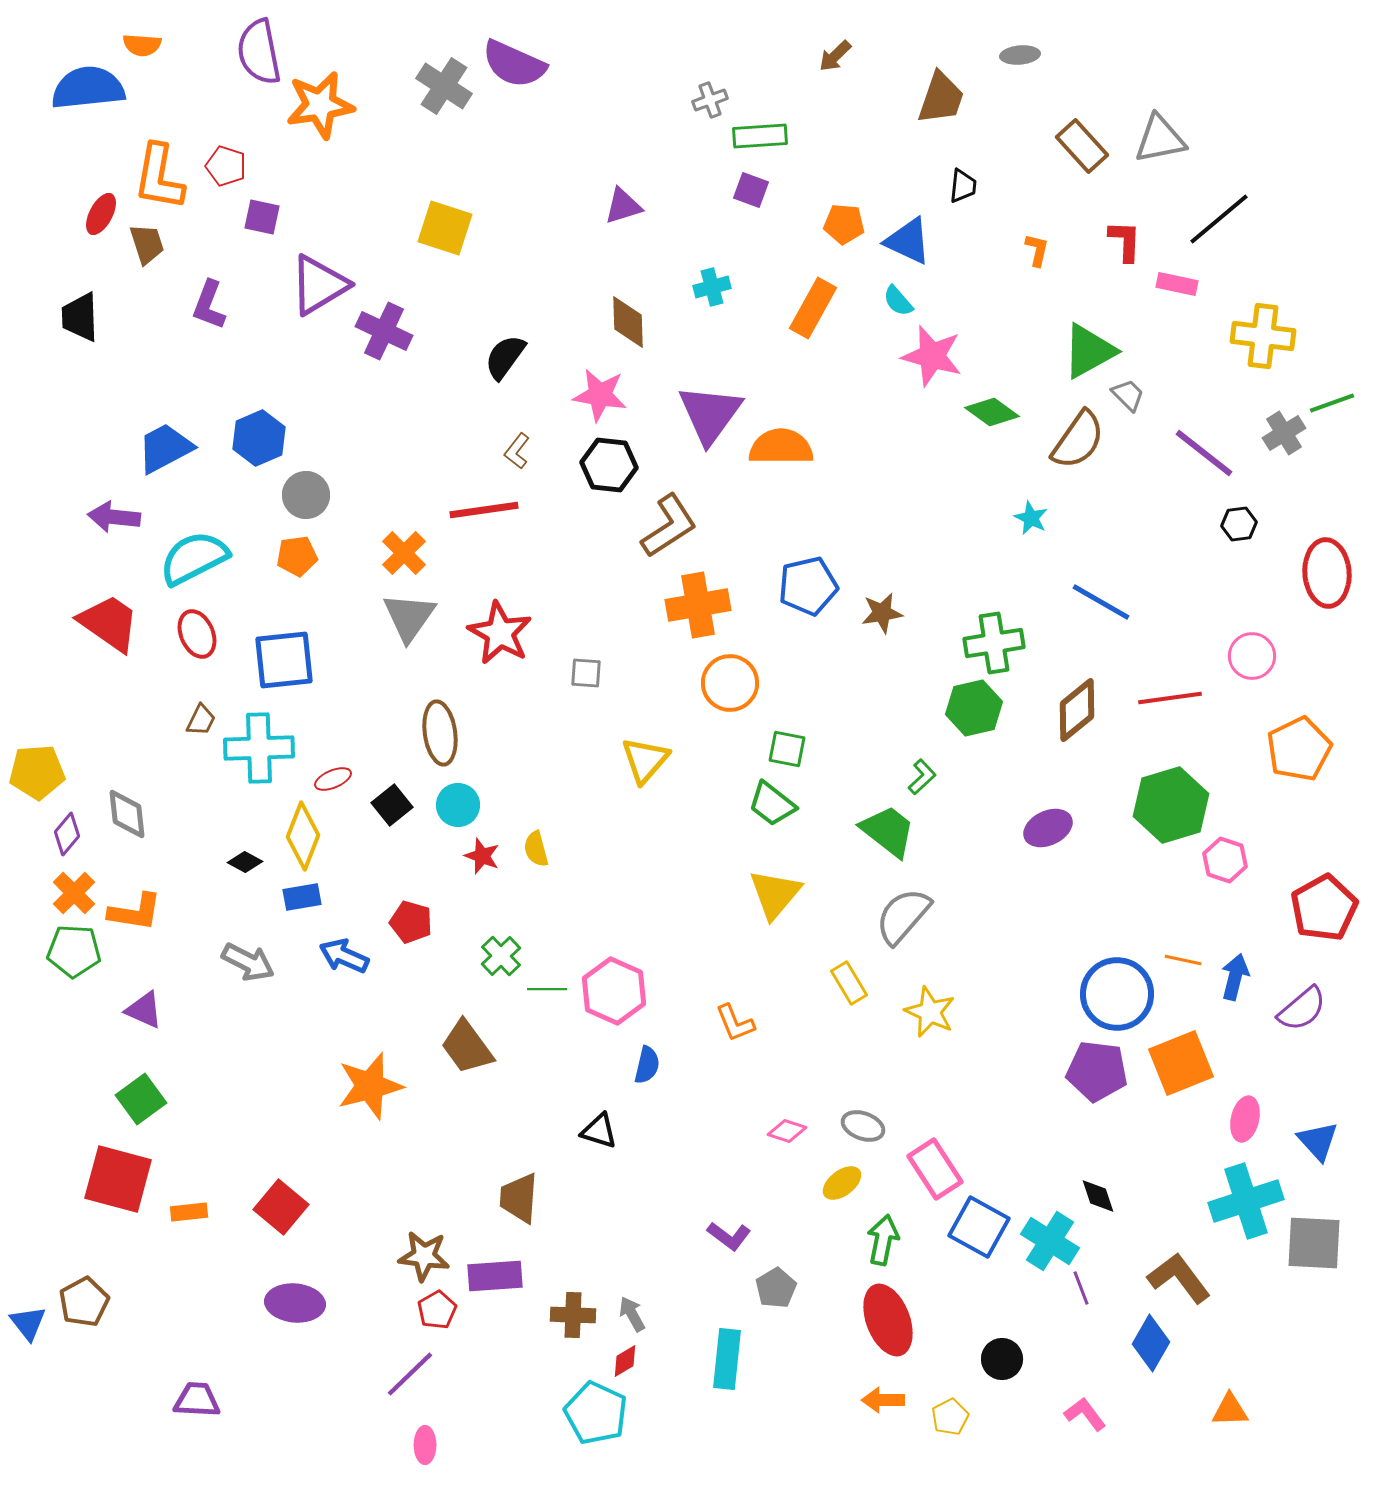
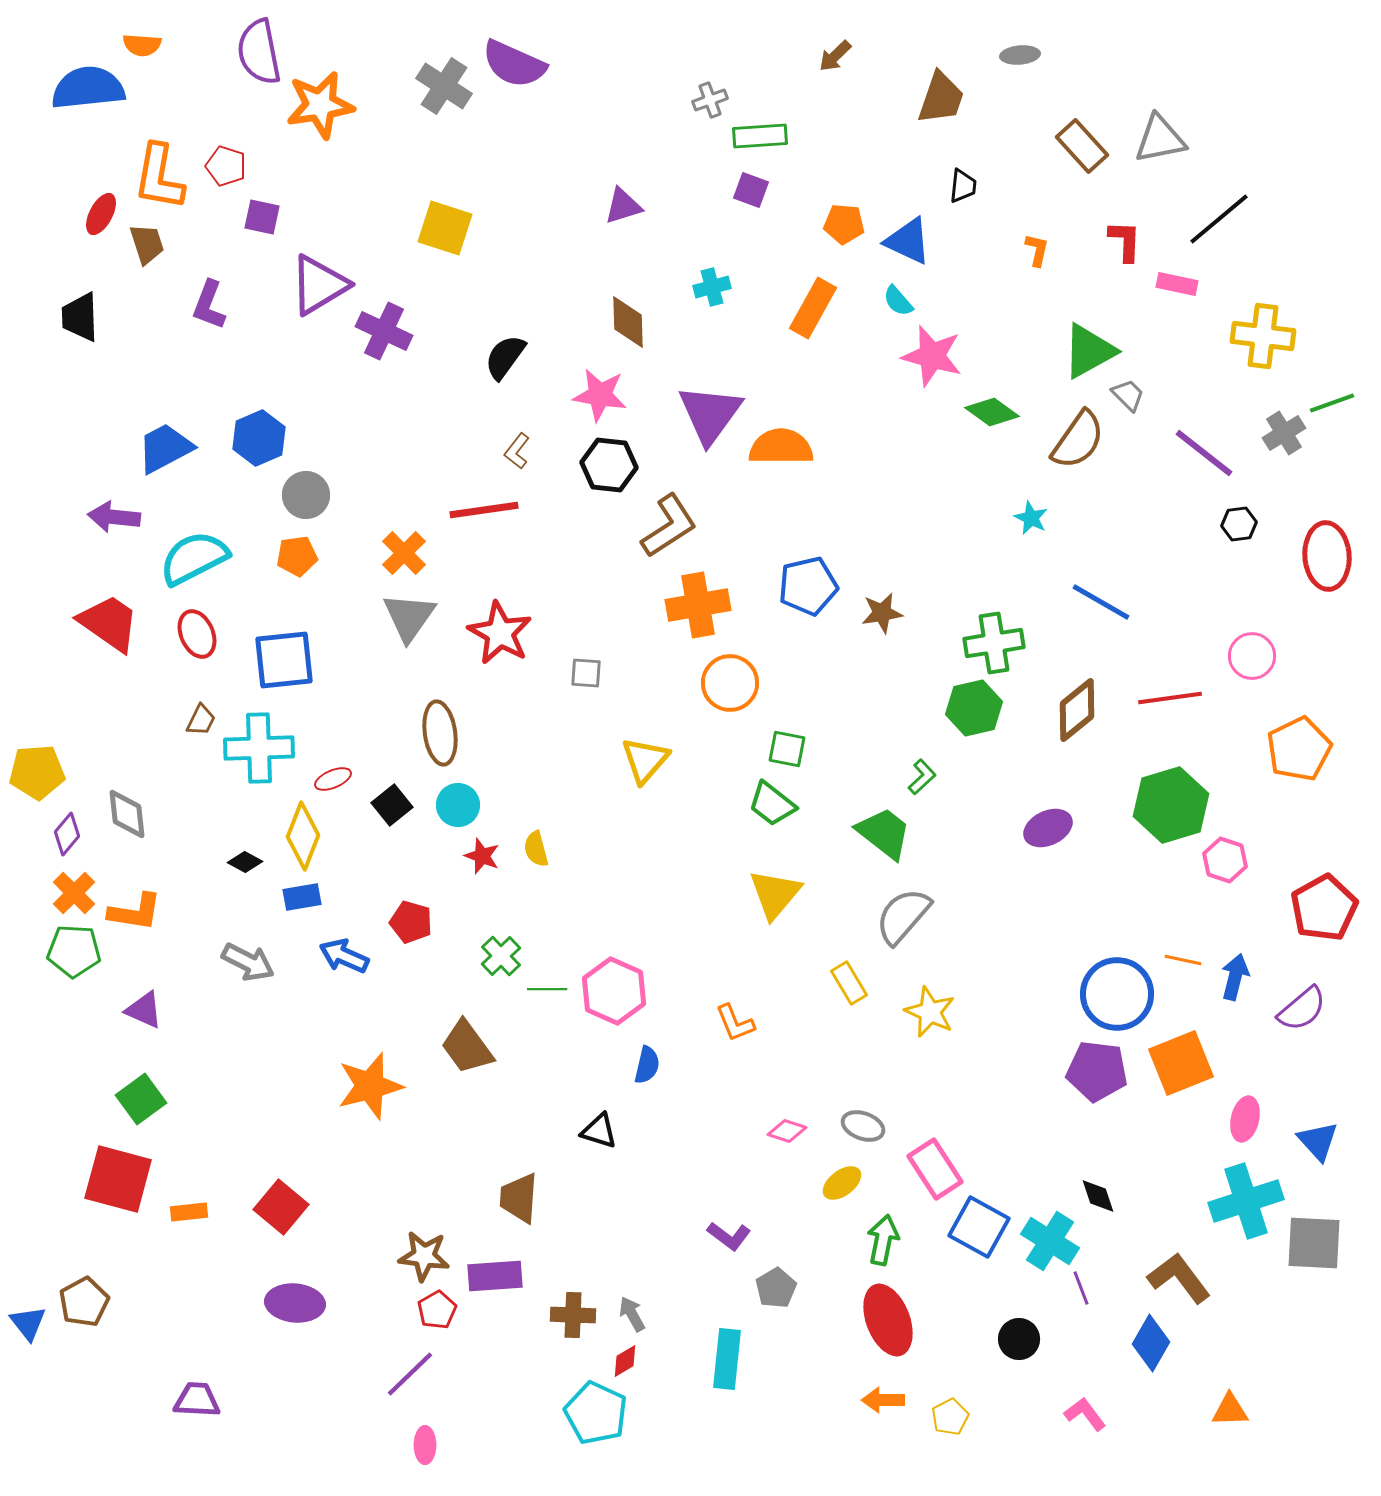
red ellipse at (1327, 573): moved 17 px up
green trapezoid at (888, 831): moved 4 px left, 2 px down
black circle at (1002, 1359): moved 17 px right, 20 px up
